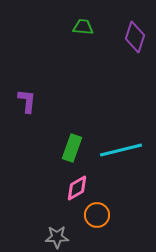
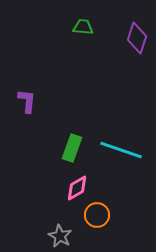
purple diamond: moved 2 px right, 1 px down
cyan line: rotated 33 degrees clockwise
gray star: moved 3 px right, 1 px up; rotated 30 degrees clockwise
